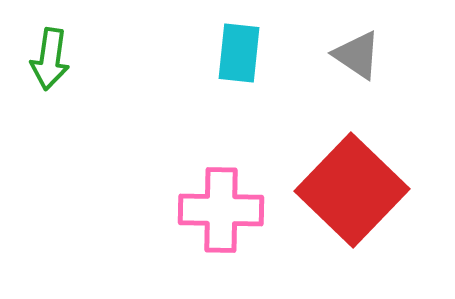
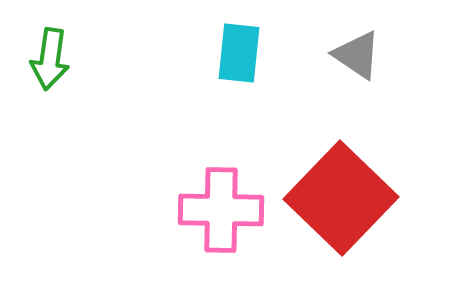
red square: moved 11 px left, 8 px down
